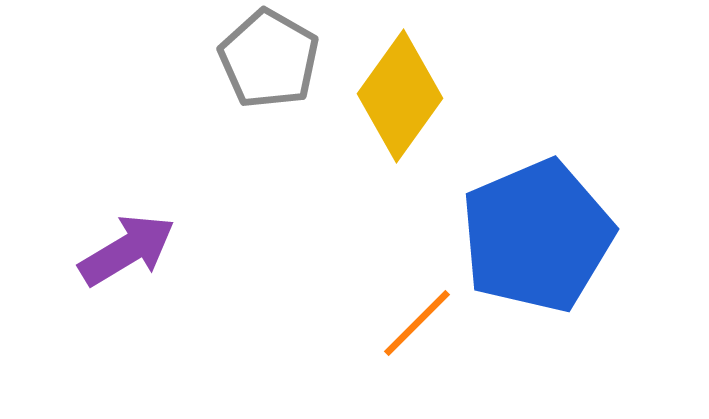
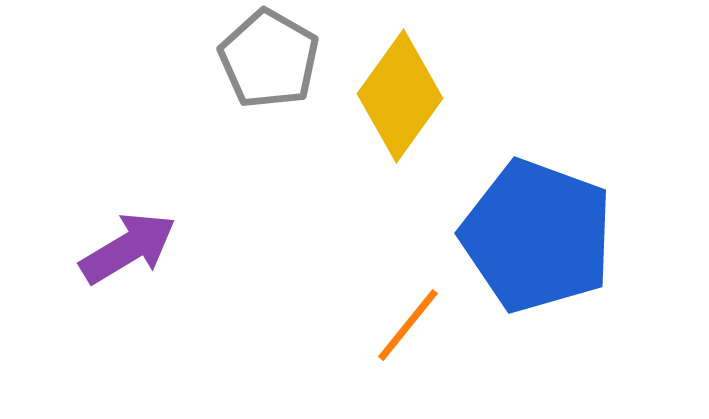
blue pentagon: rotated 29 degrees counterclockwise
purple arrow: moved 1 px right, 2 px up
orange line: moved 9 px left, 2 px down; rotated 6 degrees counterclockwise
